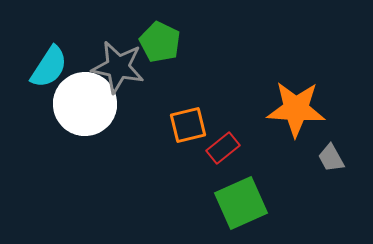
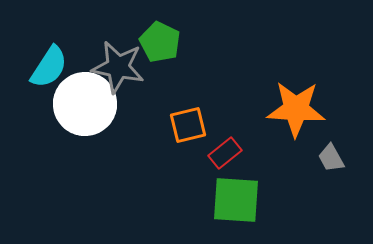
red rectangle: moved 2 px right, 5 px down
green square: moved 5 px left, 3 px up; rotated 28 degrees clockwise
